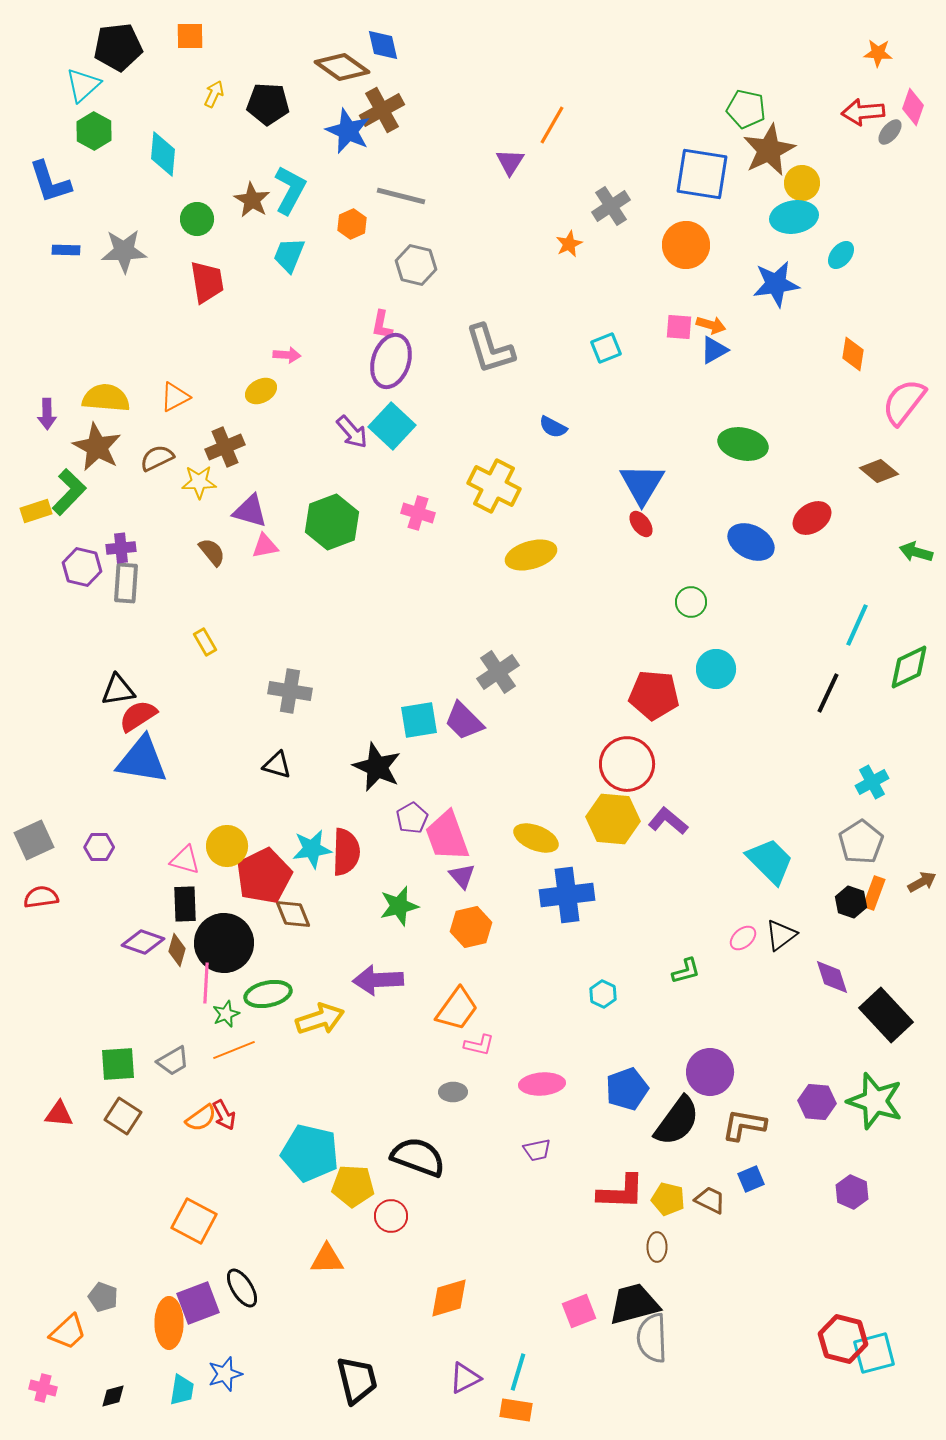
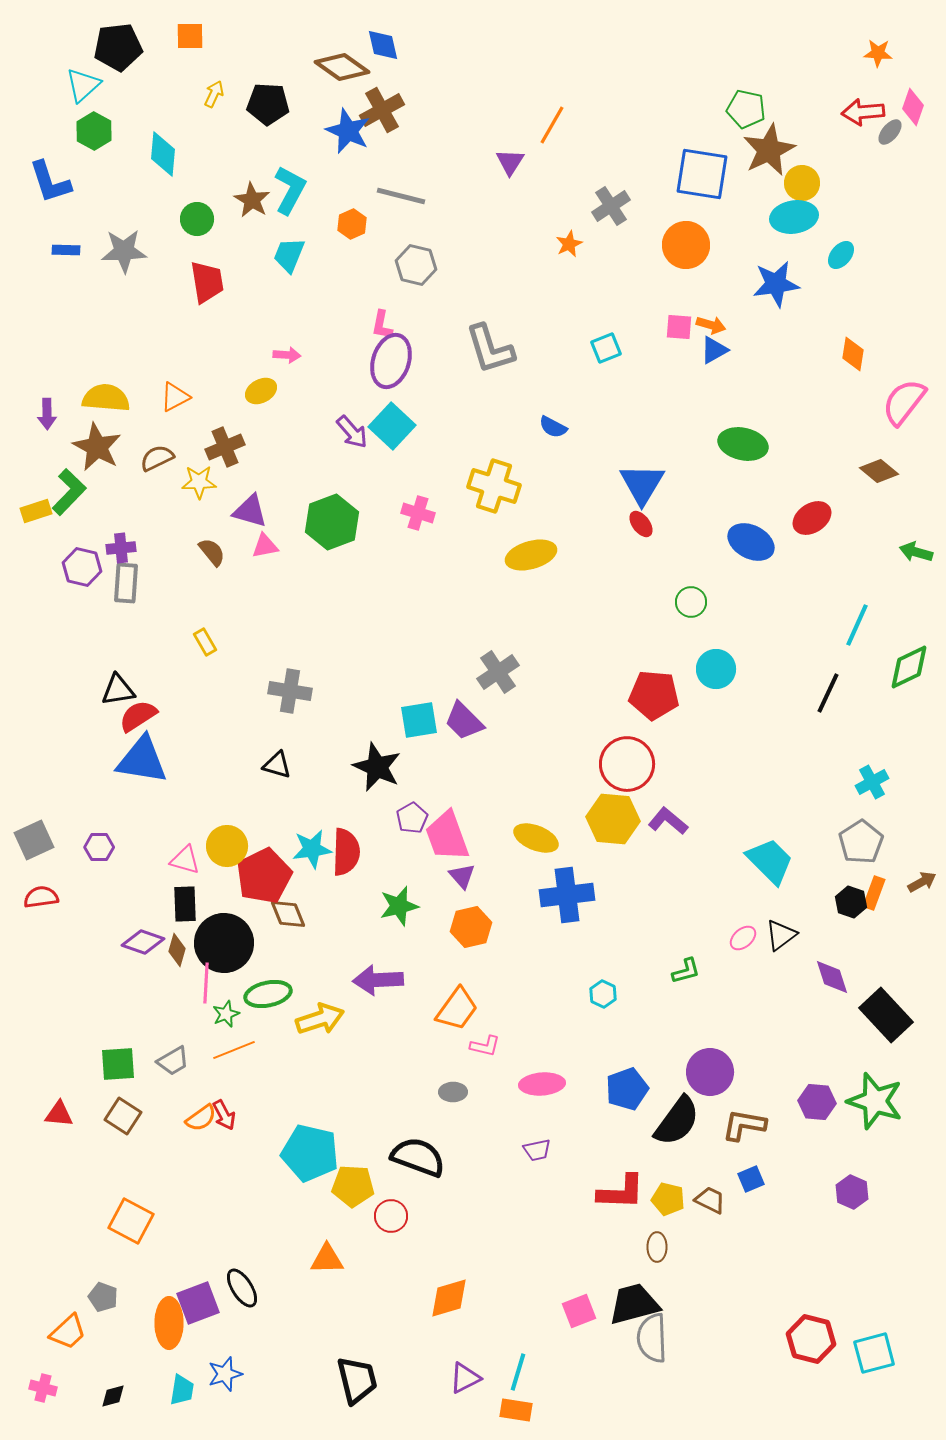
yellow cross at (494, 486): rotated 9 degrees counterclockwise
brown diamond at (293, 914): moved 5 px left
pink L-shape at (479, 1045): moved 6 px right, 1 px down
orange square at (194, 1221): moved 63 px left
red hexagon at (843, 1339): moved 32 px left
